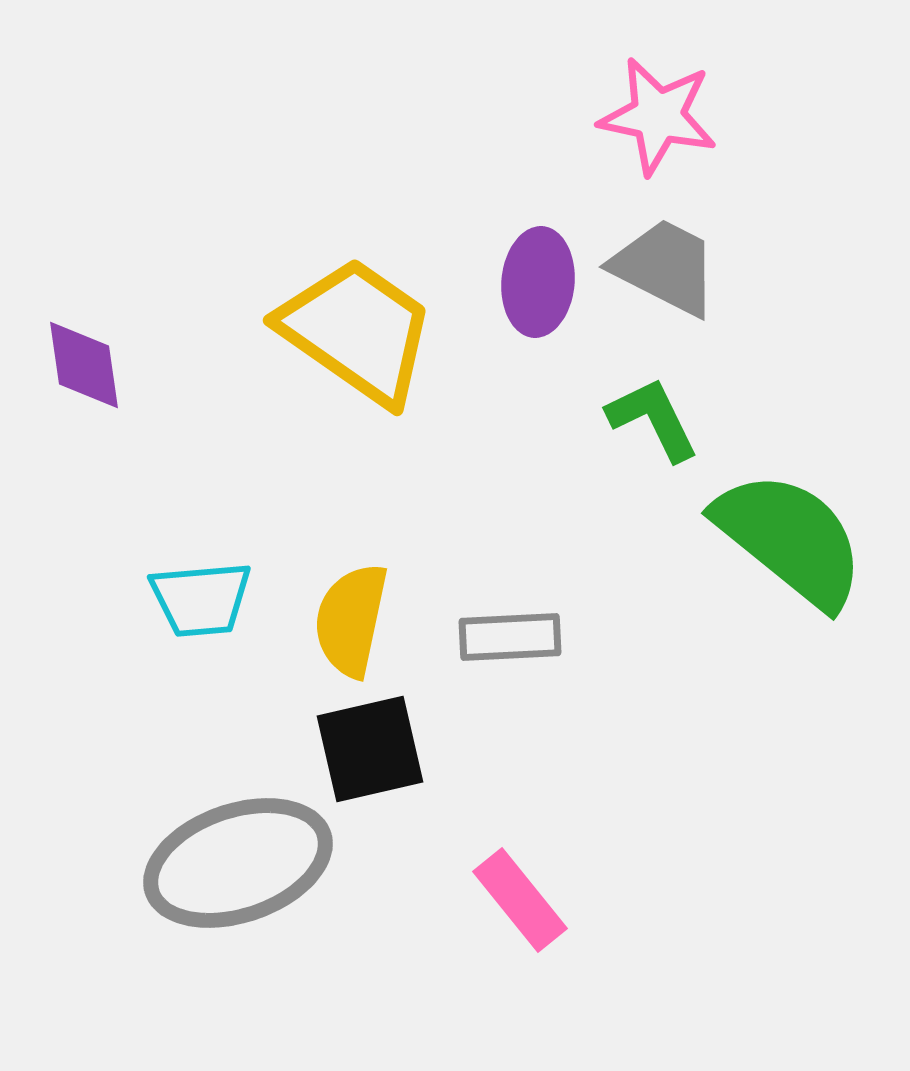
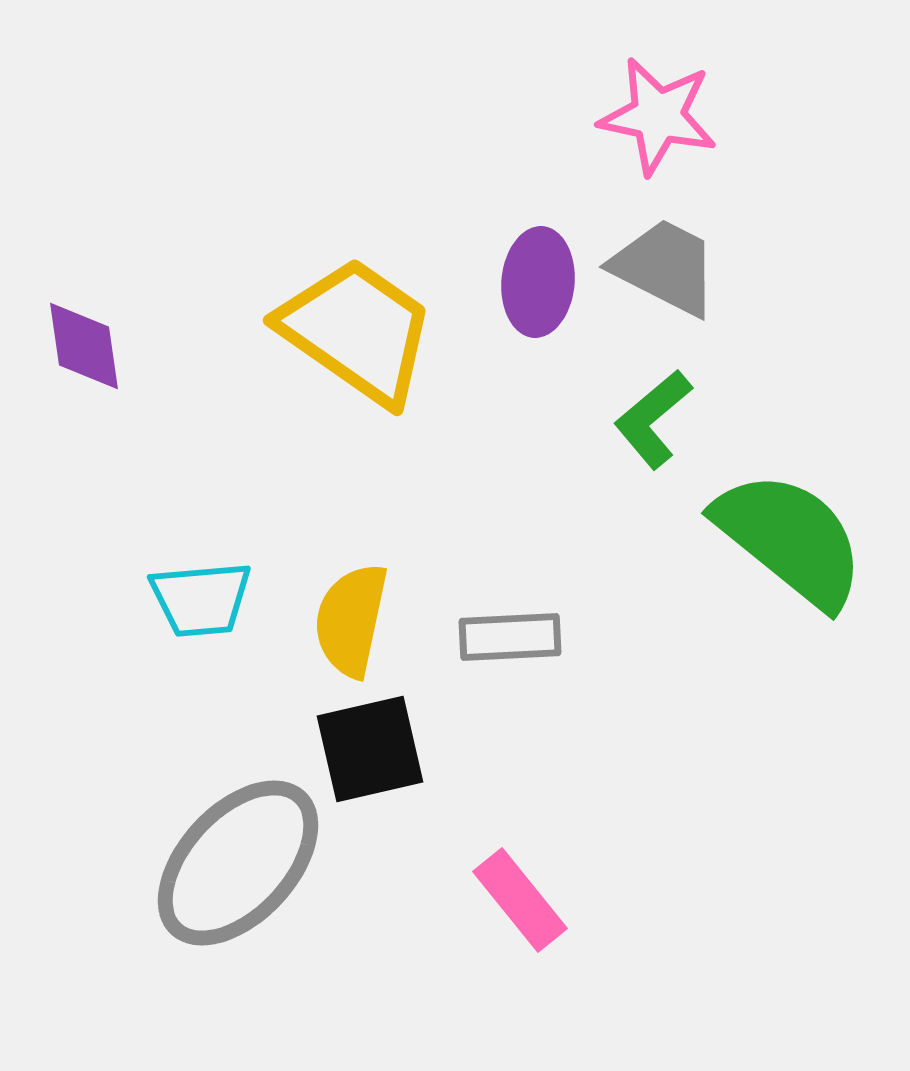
purple diamond: moved 19 px up
green L-shape: rotated 104 degrees counterclockwise
gray ellipse: rotated 28 degrees counterclockwise
